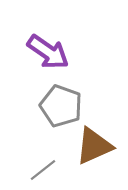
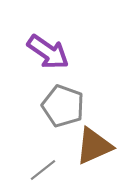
gray pentagon: moved 2 px right
